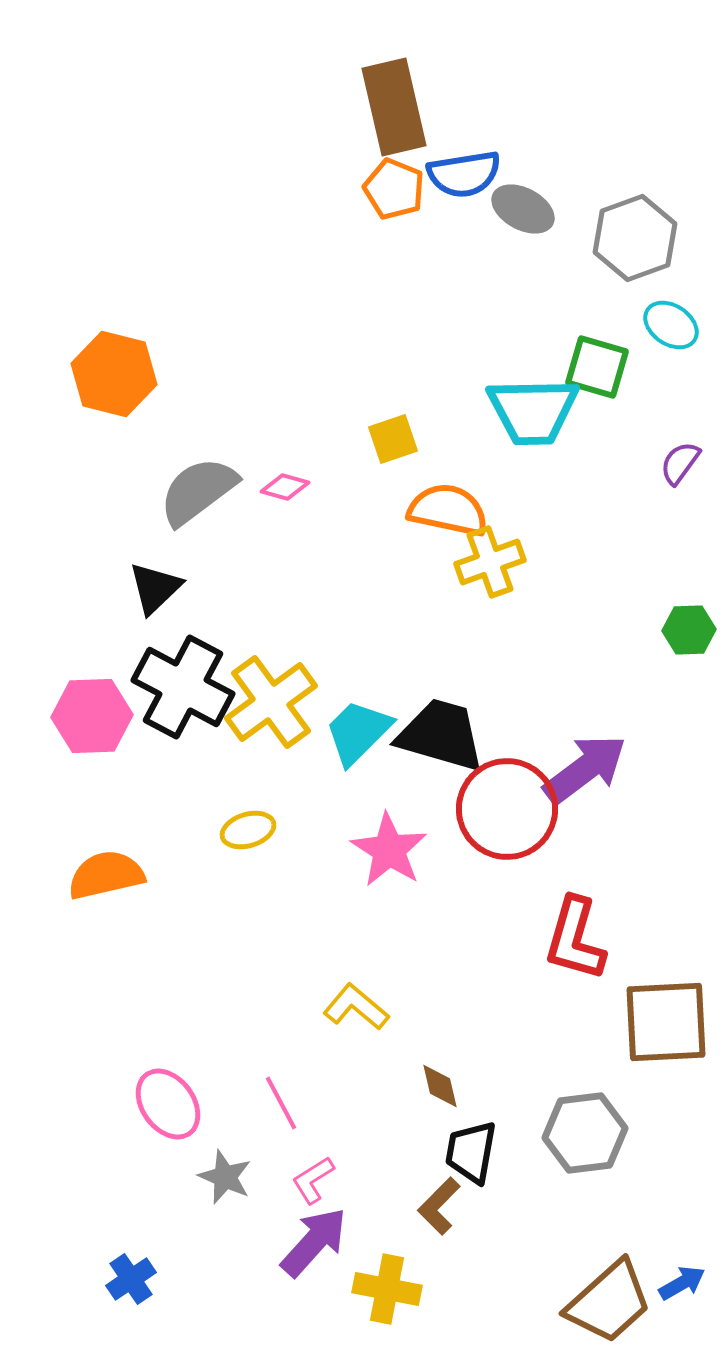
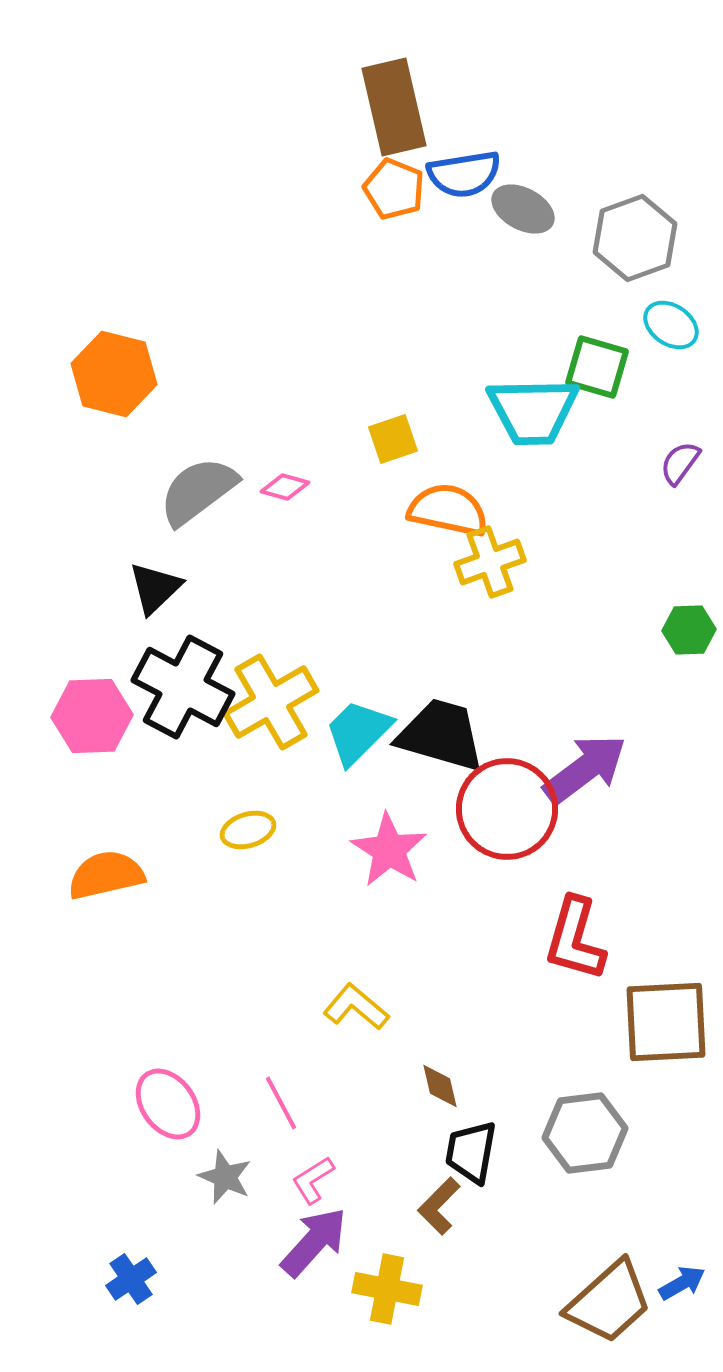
yellow cross at (271, 702): rotated 6 degrees clockwise
